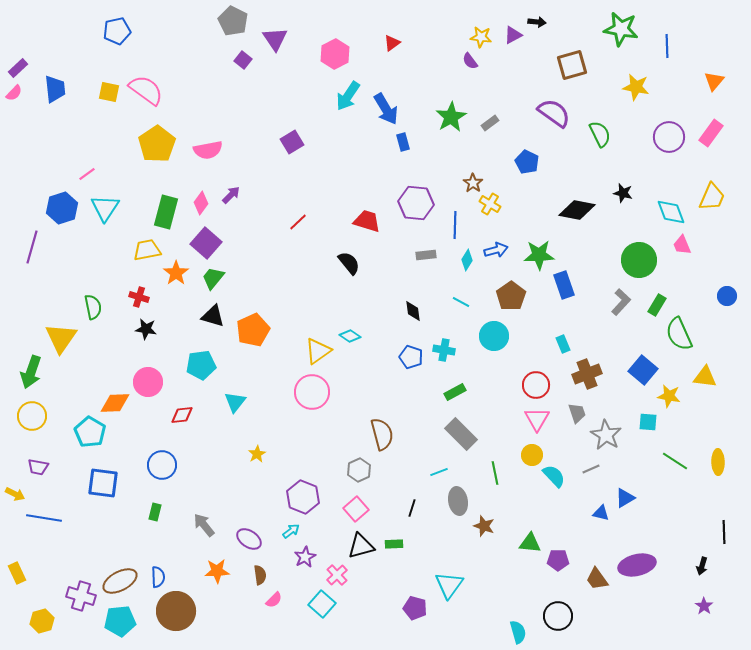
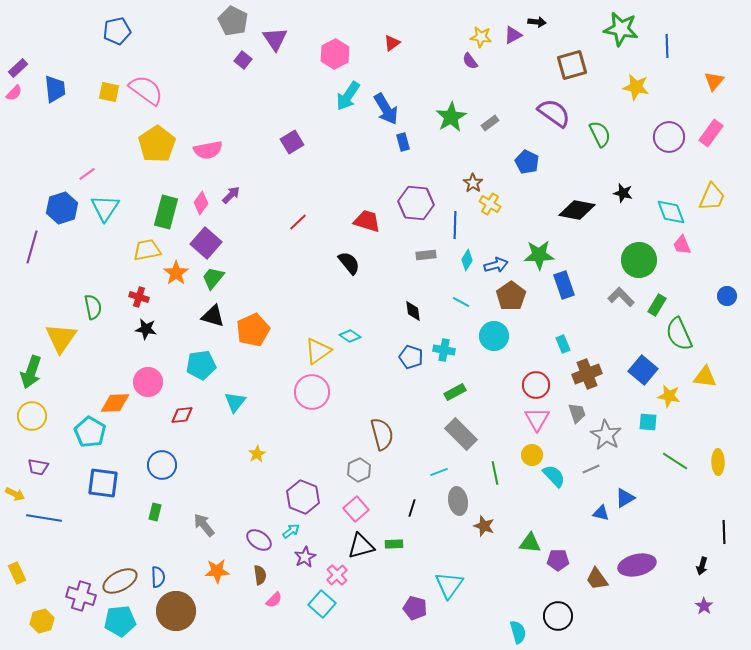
blue arrow at (496, 250): moved 15 px down
gray L-shape at (621, 302): moved 5 px up; rotated 88 degrees counterclockwise
purple ellipse at (249, 539): moved 10 px right, 1 px down
